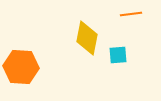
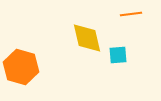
yellow diamond: rotated 24 degrees counterclockwise
orange hexagon: rotated 12 degrees clockwise
